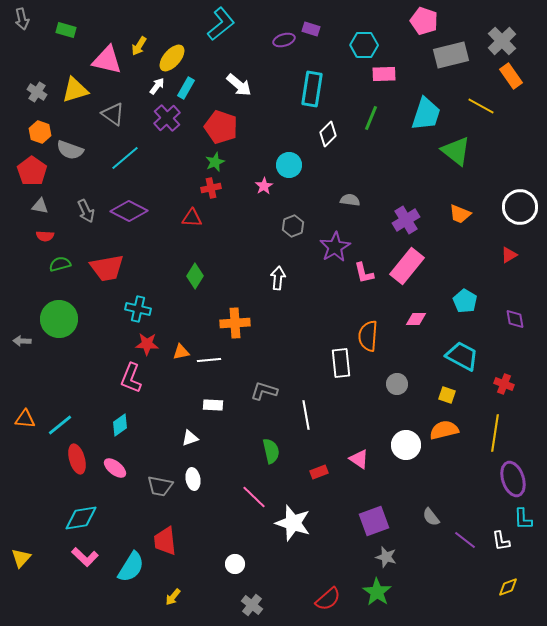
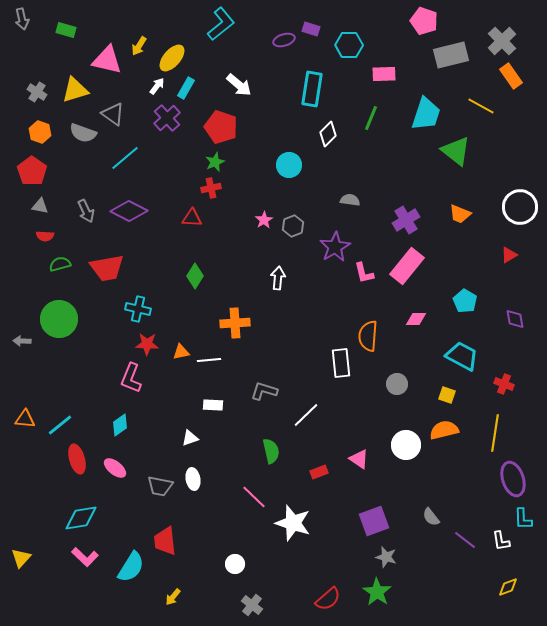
cyan hexagon at (364, 45): moved 15 px left
gray semicircle at (70, 150): moved 13 px right, 17 px up
pink star at (264, 186): moved 34 px down
white line at (306, 415): rotated 56 degrees clockwise
